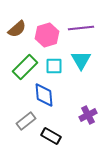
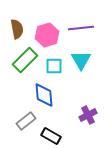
brown semicircle: rotated 60 degrees counterclockwise
green rectangle: moved 7 px up
